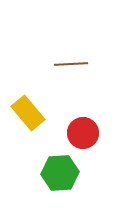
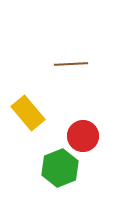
red circle: moved 3 px down
green hexagon: moved 5 px up; rotated 18 degrees counterclockwise
